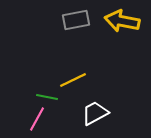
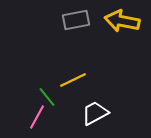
green line: rotated 40 degrees clockwise
pink line: moved 2 px up
